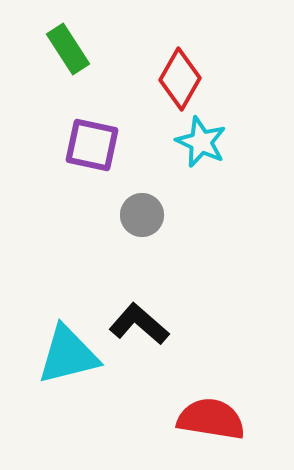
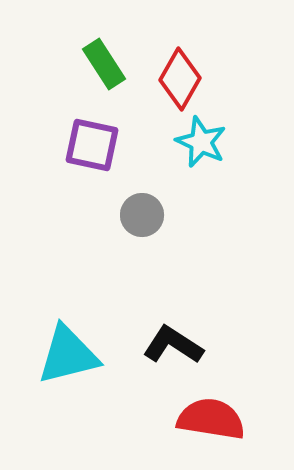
green rectangle: moved 36 px right, 15 px down
black L-shape: moved 34 px right, 21 px down; rotated 8 degrees counterclockwise
